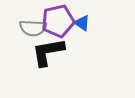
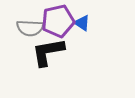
gray semicircle: moved 3 px left
